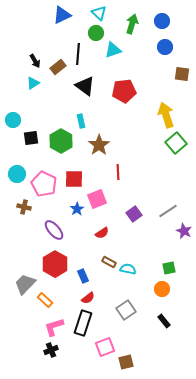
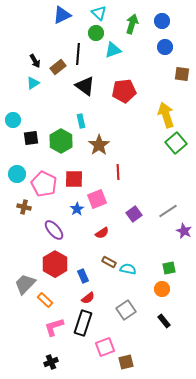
black cross at (51, 350): moved 12 px down
